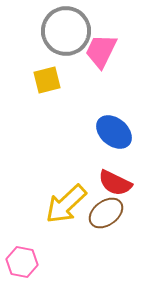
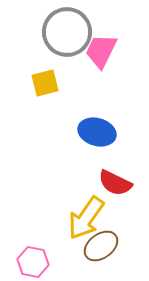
gray circle: moved 1 px right, 1 px down
yellow square: moved 2 px left, 3 px down
blue ellipse: moved 17 px left; rotated 24 degrees counterclockwise
yellow arrow: moved 20 px right, 14 px down; rotated 12 degrees counterclockwise
brown ellipse: moved 5 px left, 33 px down
pink hexagon: moved 11 px right
